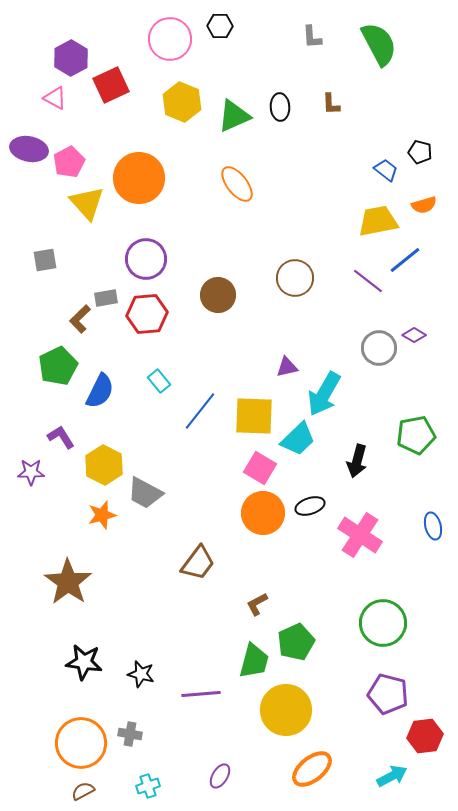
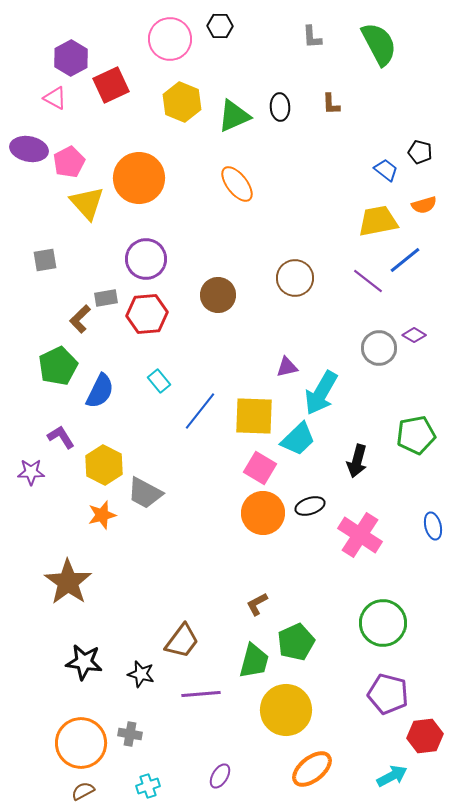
cyan arrow at (324, 394): moved 3 px left, 1 px up
brown trapezoid at (198, 563): moved 16 px left, 78 px down
